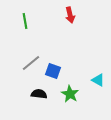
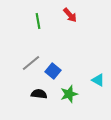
red arrow: rotated 28 degrees counterclockwise
green line: moved 13 px right
blue square: rotated 21 degrees clockwise
green star: moved 1 px left; rotated 24 degrees clockwise
